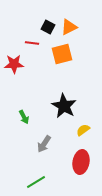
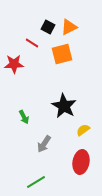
red line: rotated 24 degrees clockwise
